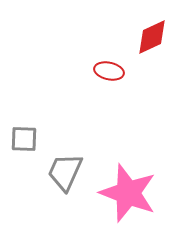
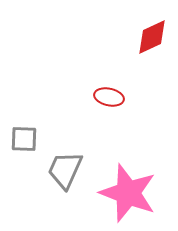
red ellipse: moved 26 px down
gray trapezoid: moved 2 px up
